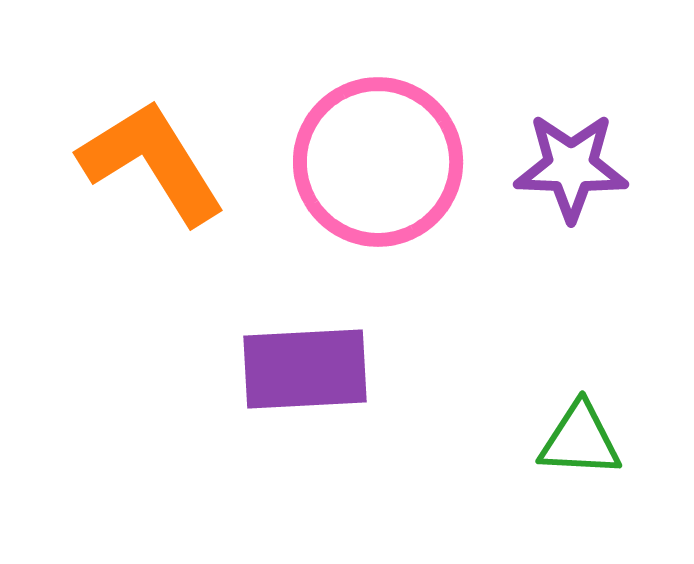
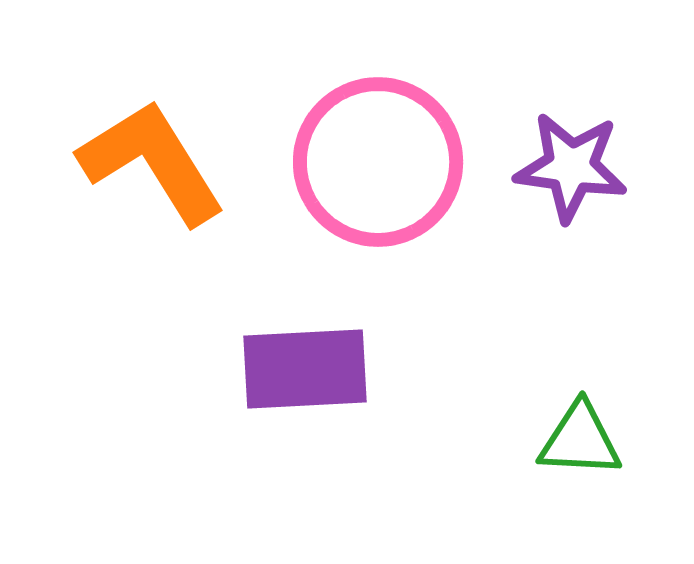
purple star: rotated 6 degrees clockwise
